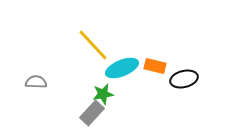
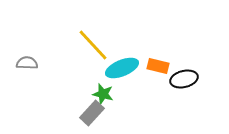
orange rectangle: moved 3 px right
gray semicircle: moved 9 px left, 19 px up
green star: rotated 25 degrees clockwise
